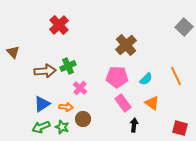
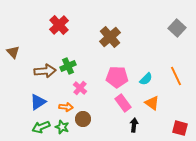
gray square: moved 7 px left, 1 px down
brown cross: moved 16 px left, 8 px up
blue triangle: moved 4 px left, 2 px up
